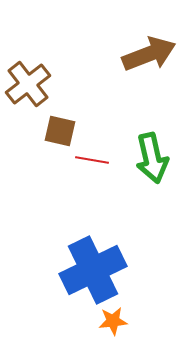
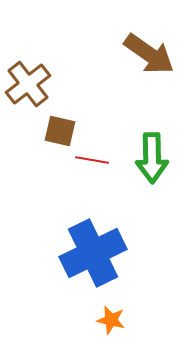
brown arrow: rotated 56 degrees clockwise
green arrow: rotated 12 degrees clockwise
blue cross: moved 17 px up
orange star: moved 2 px left, 1 px up; rotated 20 degrees clockwise
